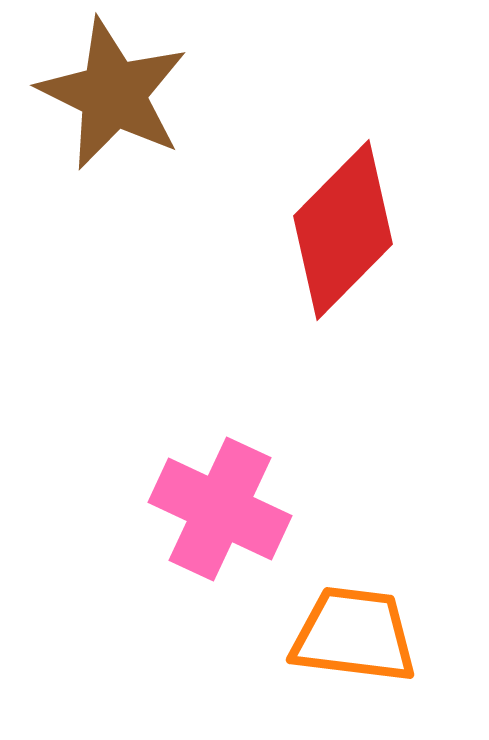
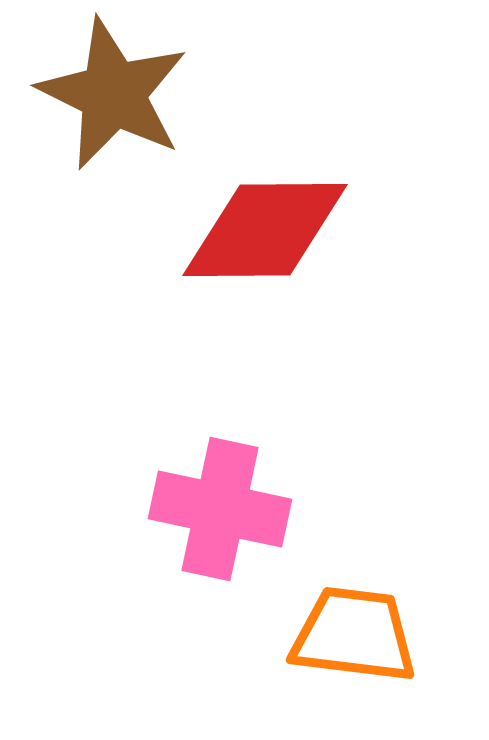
red diamond: moved 78 px left; rotated 45 degrees clockwise
pink cross: rotated 13 degrees counterclockwise
